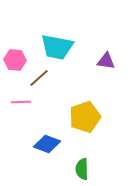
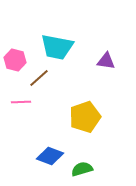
pink hexagon: rotated 10 degrees clockwise
blue diamond: moved 3 px right, 12 px down
green semicircle: rotated 75 degrees clockwise
